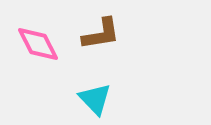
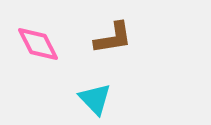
brown L-shape: moved 12 px right, 4 px down
